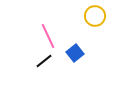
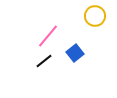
pink line: rotated 65 degrees clockwise
